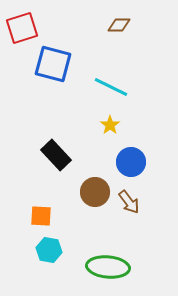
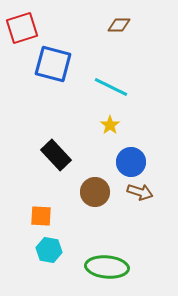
brown arrow: moved 11 px right, 10 px up; rotated 35 degrees counterclockwise
green ellipse: moved 1 px left
